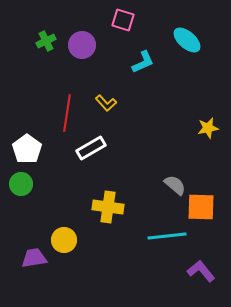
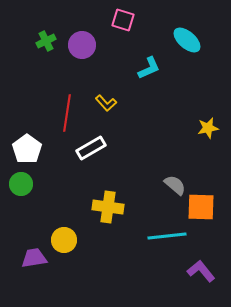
cyan L-shape: moved 6 px right, 6 px down
